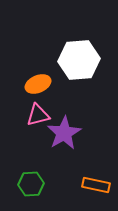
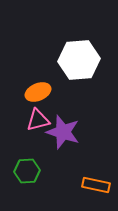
orange ellipse: moved 8 px down
pink triangle: moved 5 px down
purple star: moved 1 px left, 1 px up; rotated 24 degrees counterclockwise
green hexagon: moved 4 px left, 13 px up
